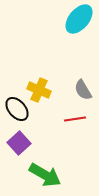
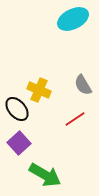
cyan ellipse: moved 6 px left; rotated 24 degrees clockwise
gray semicircle: moved 5 px up
red line: rotated 25 degrees counterclockwise
